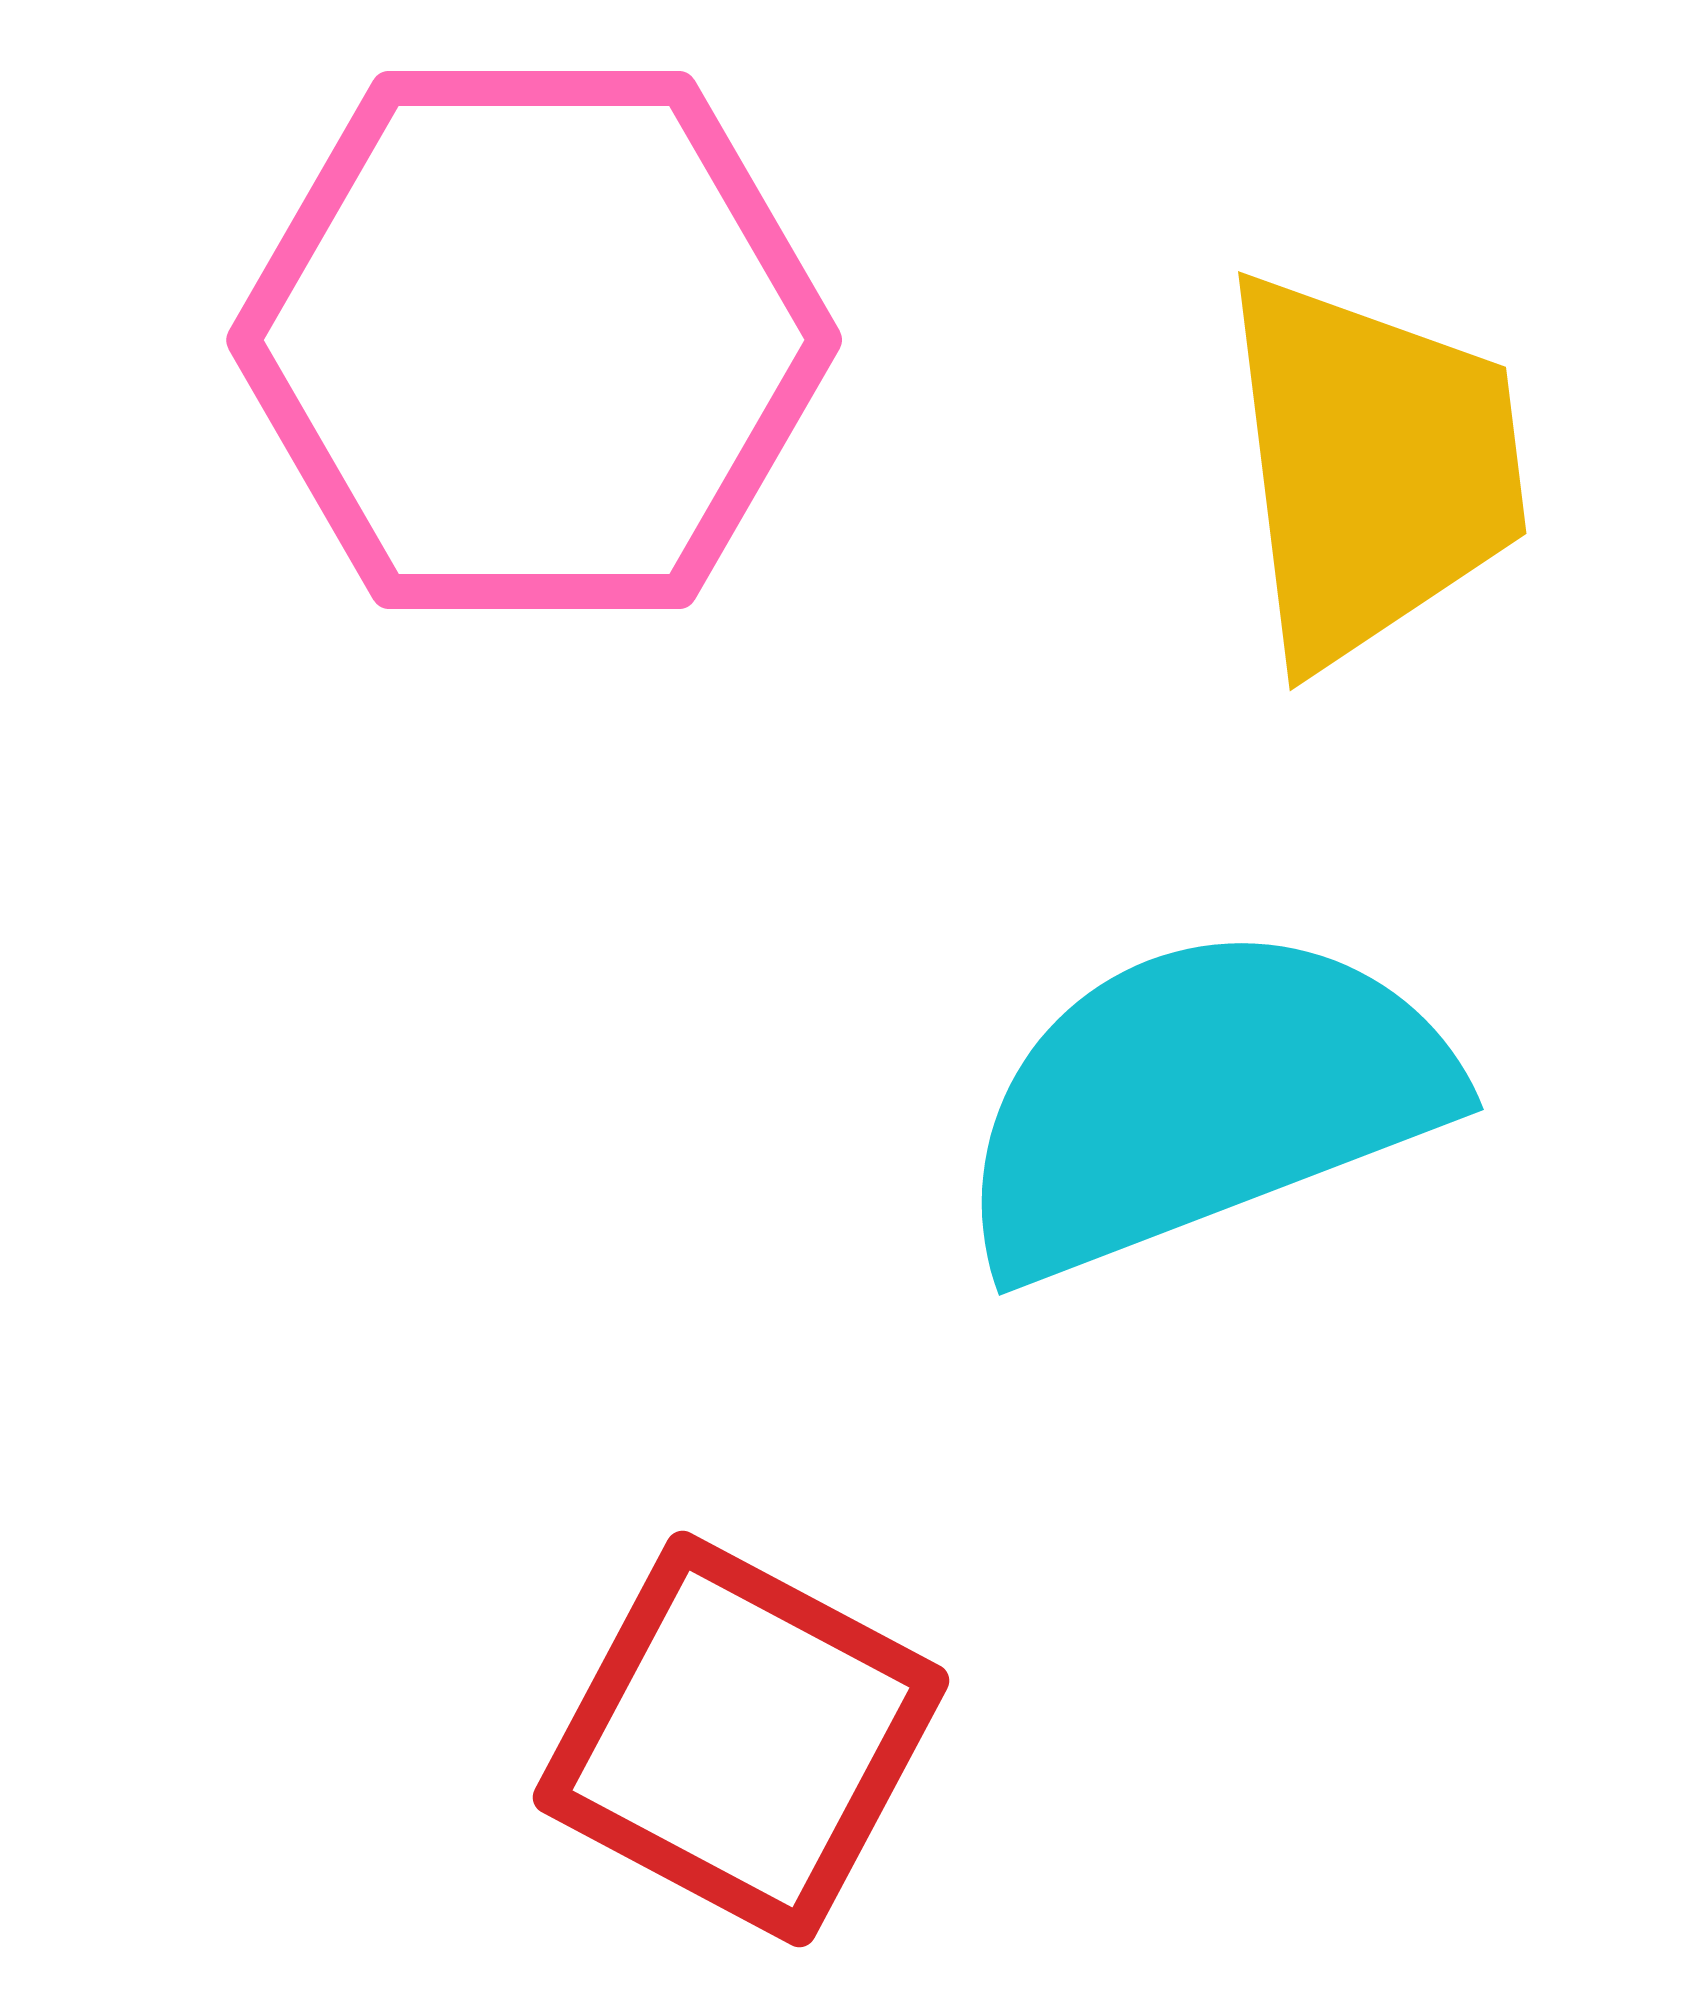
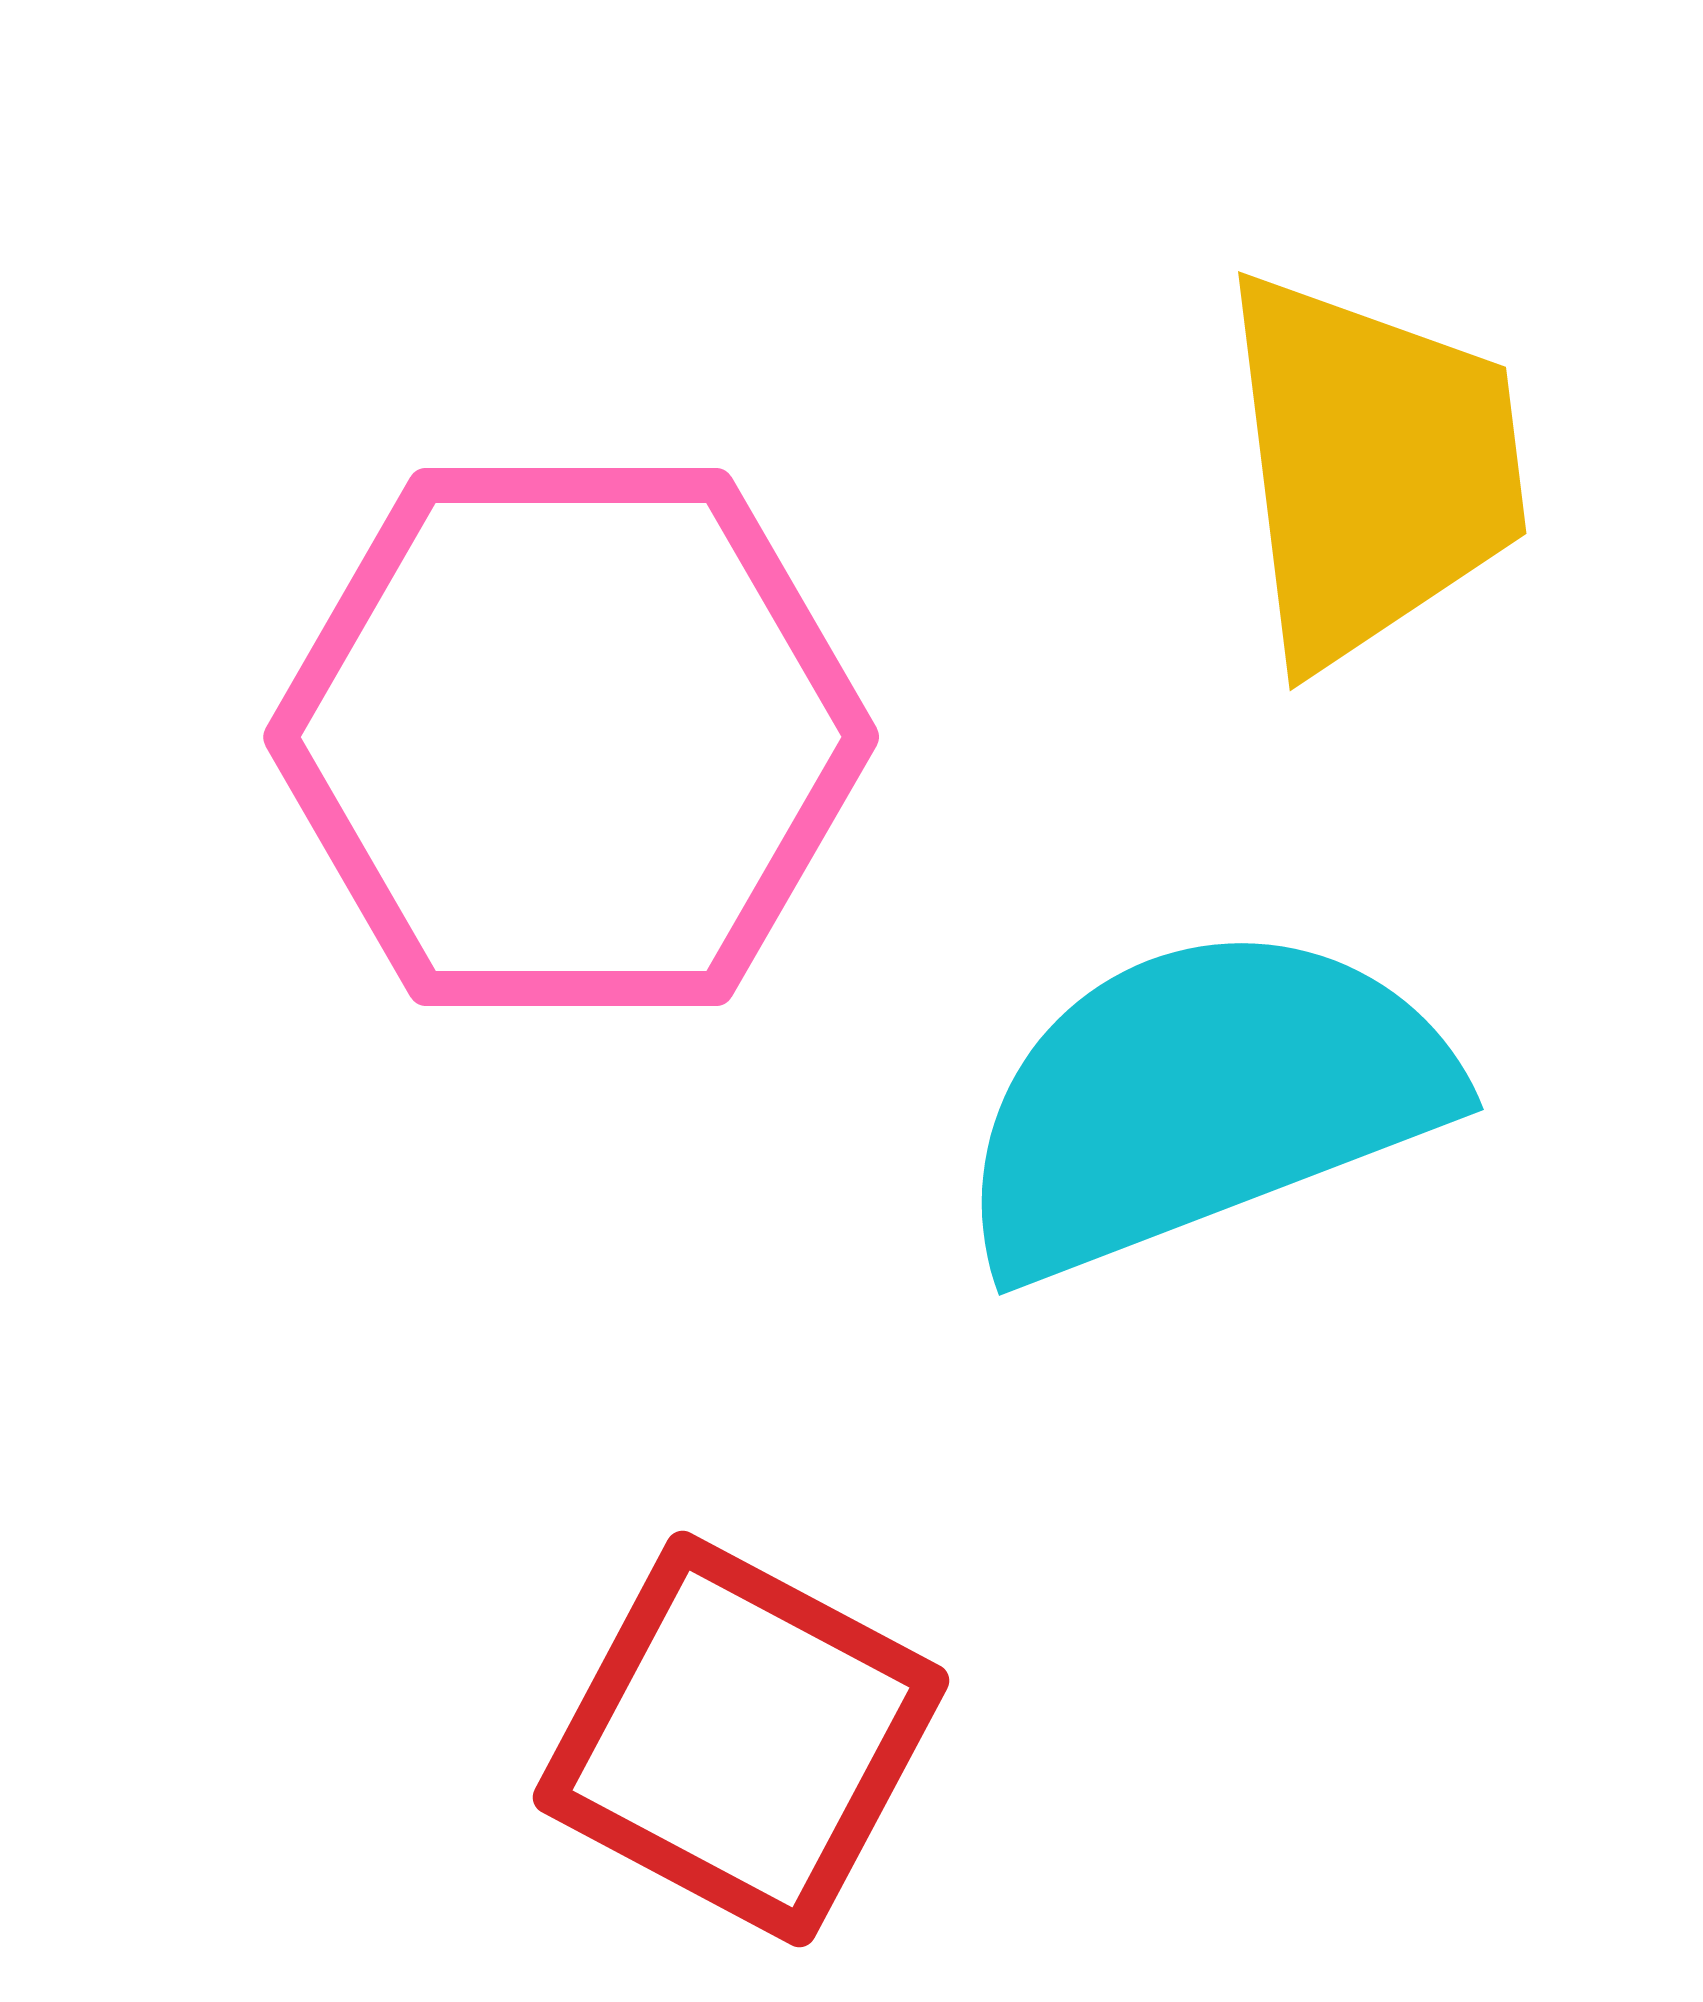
pink hexagon: moved 37 px right, 397 px down
